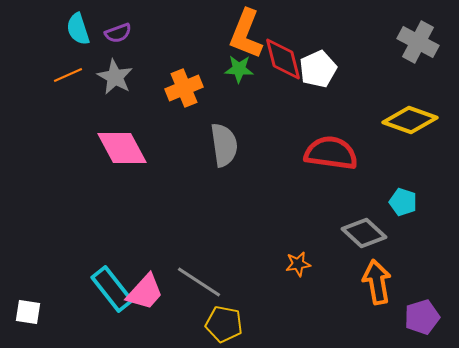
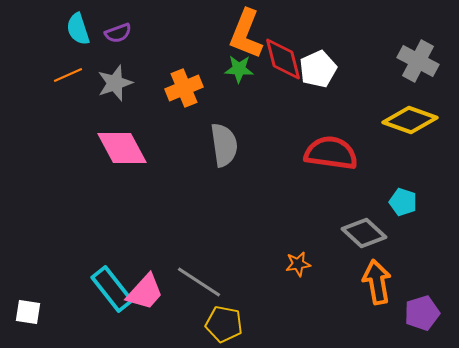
gray cross: moved 19 px down
gray star: moved 6 px down; rotated 24 degrees clockwise
purple pentagon: moved 4 px up
